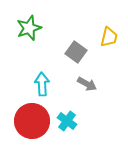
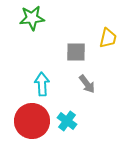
green star: moved 3 px right, 10 px up; rotated 15 degrees clockwise
yellow trapezoid: moved 1 px left, 1 px down
gray square: rotated 35 degrees counterclockwise
gray arrow: rotated 24 degrees clockwise
